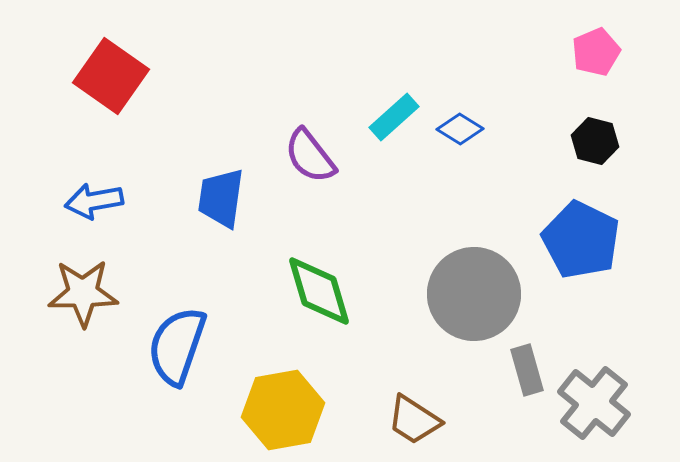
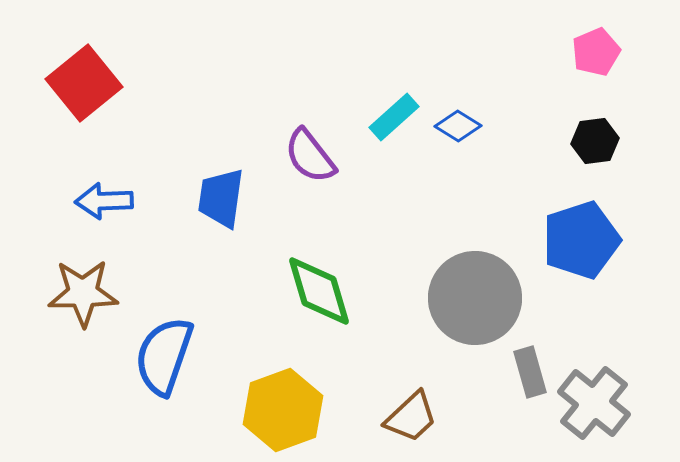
red square: moved 27 px left, 7 px down; rotated 16 degrees clockwise
blue diamond: moved 2 px left, 3 px up
black hexagon: rotated 21 degrees counterclockwise
blue arrow: moved 10 px right; rotated 8 degrees clockwise
blue pentagon: rotated 28 degrees clockwise
gray circle: moved 1 px right, 4 px down
blue semicircle: moved 13 px left, 10 px down
gray rectangle: moved 3 px right, 2 px down
yellow hexagon: rotated 10 degrees counterclockwise
brown trapezoid: moved 3 px left, 3 px up; rotated 76 degrees counterclockwise
